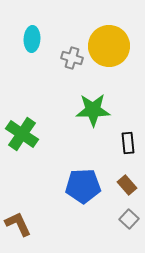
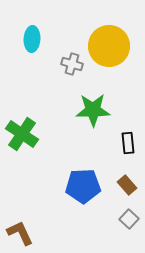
gray cross: moved 6 px down
brown L-shape: moved 2 px right, 9 px down
